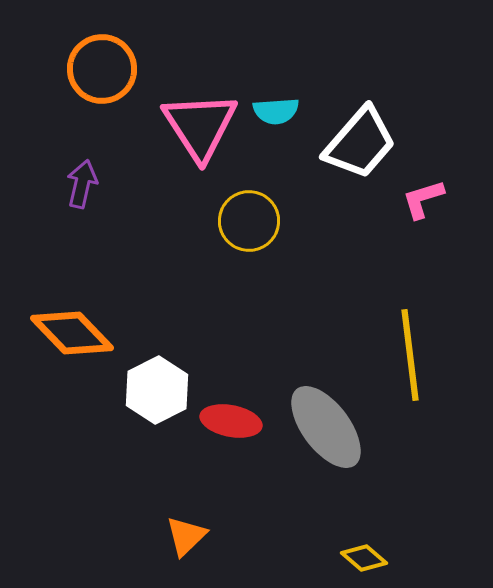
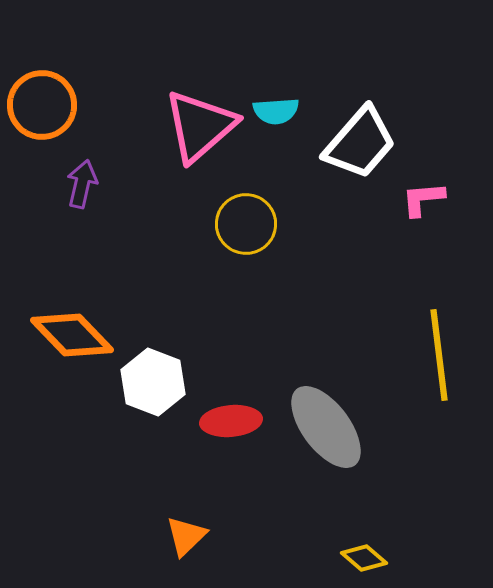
orange circle: moved 60 px left, 36 px down
pink triangle: rotated 22 degrees clockwise
pink L-shape: rotated 12 degrees clockwise
yellow circle: moved 3 px left, 3 px down
orange diamond: moved 2 px down
yellow line: moved 29 px right
white hexagon: moved 4 px left, 8 px up; rotated 12 degrees counterclockwise
red ellipse: rotated 16 degrees counterclockwise
